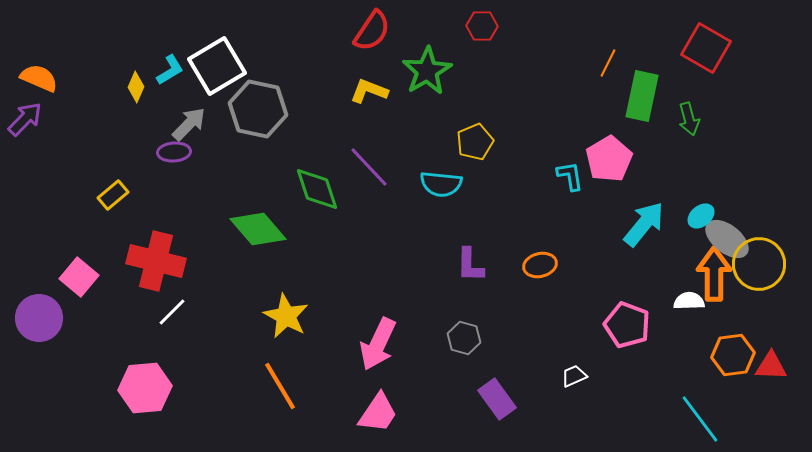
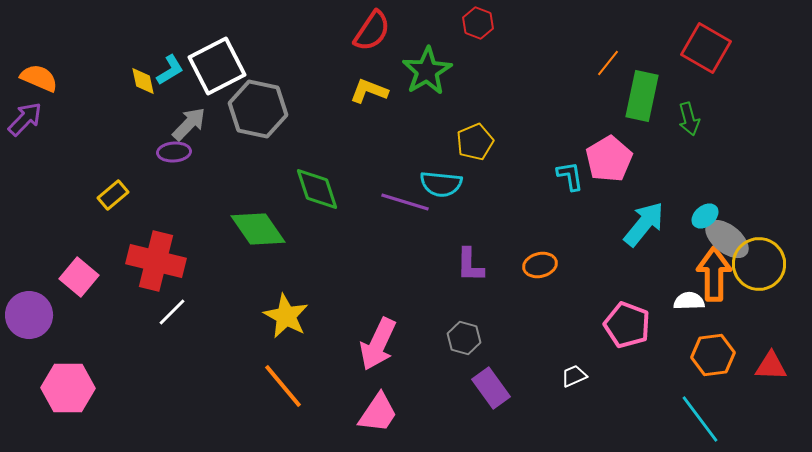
red hexagon at (482, 26): moved 4 px left, 3 px up; rotated 20 degrees clockwise
orange line at (608, 63): rotated 12 degrees clockwise
white square at (217, 66): rotated 4 degrees clockwise
yellow diamond at (136, 87): moved 7 px right, 6 px up; rotated 36 degrees counterclockwise
purple line at (369, 167): moved 36 px right, 35 px down; rotated 30 degrees counterclockwise
cyan ellipse at (701, 216): moved 4 px right
green diamond at (258, 229): rotated 6 degrees clockwise
purple circle at (39, 318): moved 10 px left, 3 px up
orange hexagon at (733, 355): moved 20 px left
orange line at (280, 386): moved 3 px right; rotated 9 degrees counterclockwise
pink hexagon at (145, 388): moved 77 px left; rotated 6 degrees clockwise
purple rectangle at (497, 399): moved 6 px left, 11 px up
